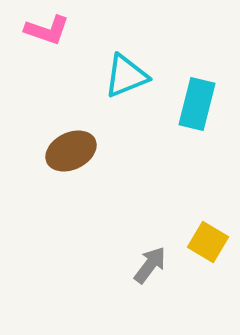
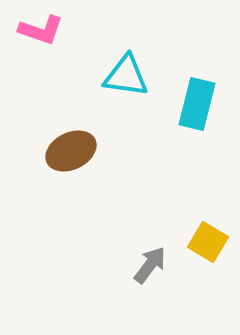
pink L-shape: moved 6 px left
cyan triangle: rotated 30 degrees clockwise
